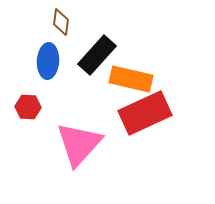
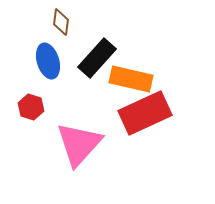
black rectangle: moved 3 px down
blue ellipse: rotated 20 degrees counterclockwise
red hexagon: moved 3 px right; rotated 15 degrees clockwise
